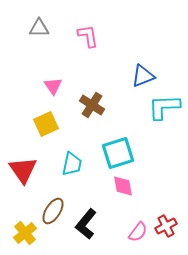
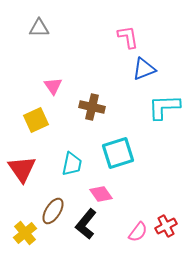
pink L-shape: moved 40 px right, 1 px down
blue triangle: moved 1 px right, 7 px up
brown cross: moved 2 px down; rotated 20 degrees counterclockwise
yellow square: moved 10 px left, 4 px up
red triangle: moved 1 px left, 1 px up
pink diamond: moved 22 px left, 8 px down; rotated 25 degrees counterclockwise
